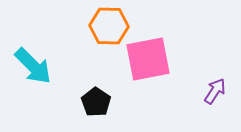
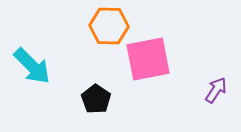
cyan arrow: moved 1 px left
purple arrow: moved 1 px right, 1 px up
black pentagon: moved 3 px up
